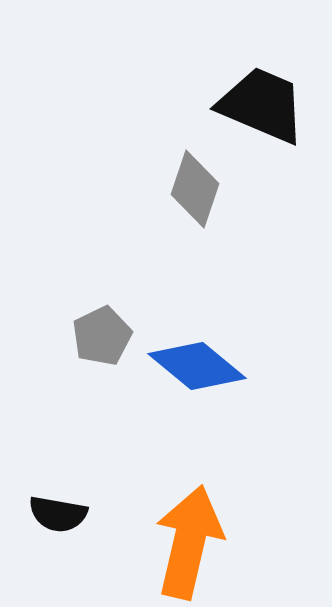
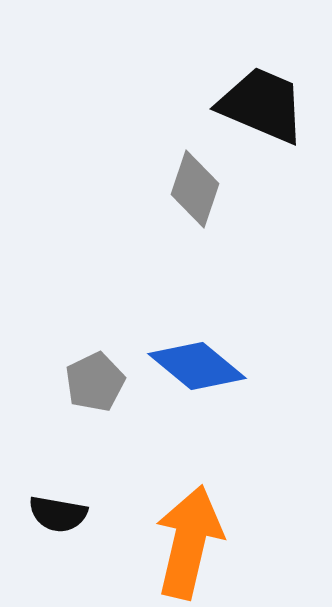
gray pentagon: moved 7 px left, 46 px down
